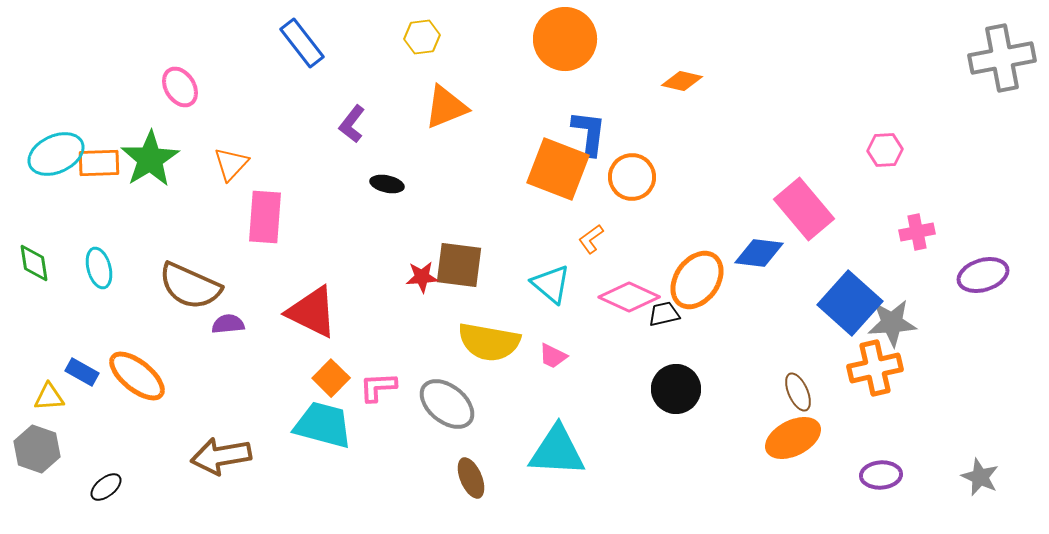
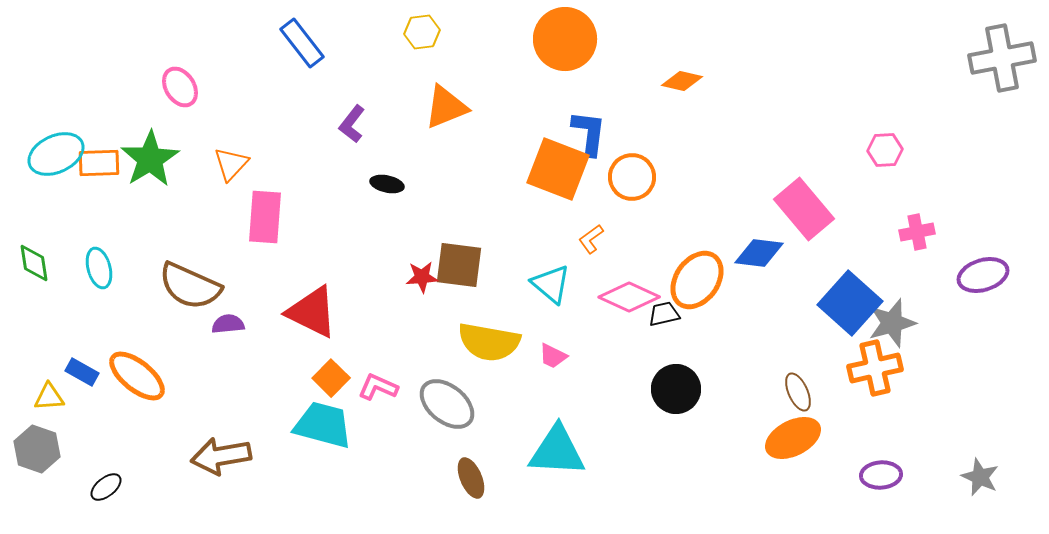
yellow hexagon at (422, 37): moved 5 px up
gray star at (892, 323): rotated 12 degrees counterclockwise
pink L-shape at (378, 387): rotated 27 degrees clockwise
